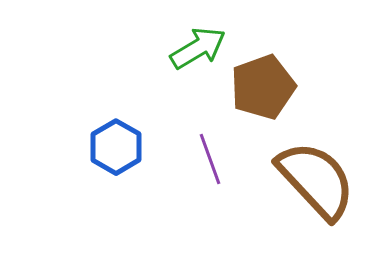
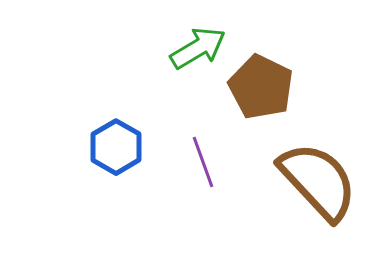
brown pentagon: moved 2 px left; rotated 26 degrees counterclockwise
purple line: moved 7 px left, 3 px down
brown semicircle: moved 2 px right, 1 px down
